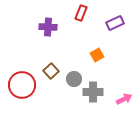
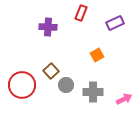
gray circle: moved 8 px left, 6 px down
